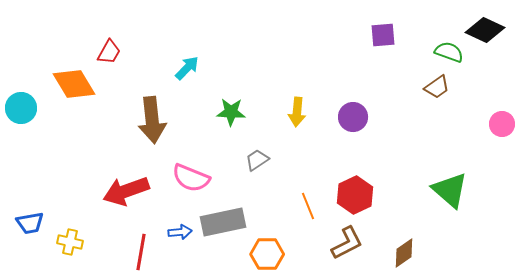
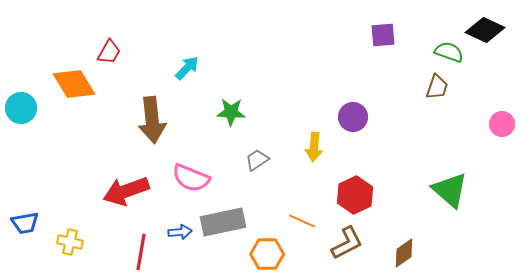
brown trapezoid: rotated 36 degrees counterclockwise
yellow arrow: moved 17 px right, 35 px down
orange line: moved 6 px left, 15 px down; rotated 44 degrees counterclockwise
blue trapezoid: moved 5 px left
